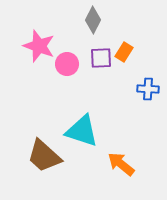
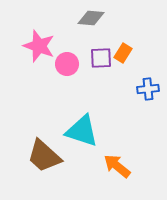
gray diamond: moved 2 px left, 2 px up; rotated 68 degrees clockwise
orange rectangle: moved 1 px left, 1 px down
blue cross: rotated 10 degrees counterclockwise
orange arrow: moved 4 px left, 2 px down
